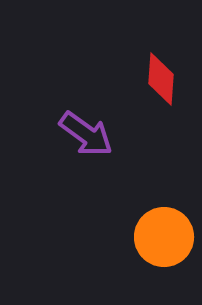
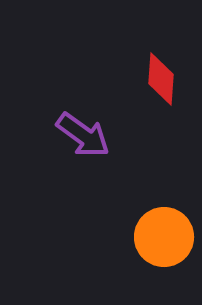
purple arrow: moved 3 px left, 1 px down
